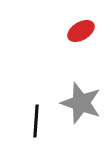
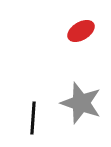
black line: moved 3 px left, 3 px up
